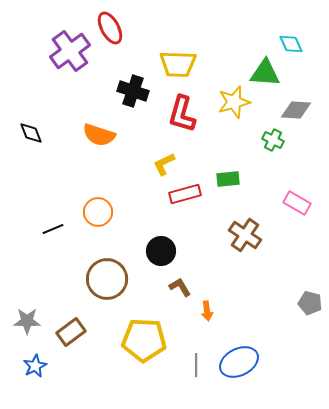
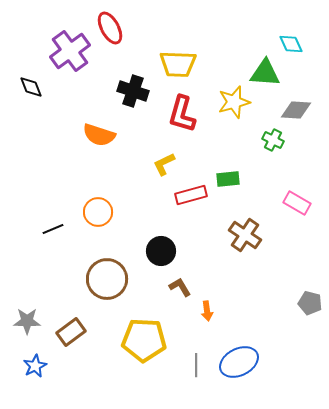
black diamond: moved 46 px up
red rectangle: moved 6 px right, 1 px down
